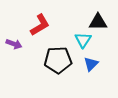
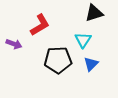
black triangle: moved 4 px left, 9 px up; rotated 18 degrees counterclockwise
